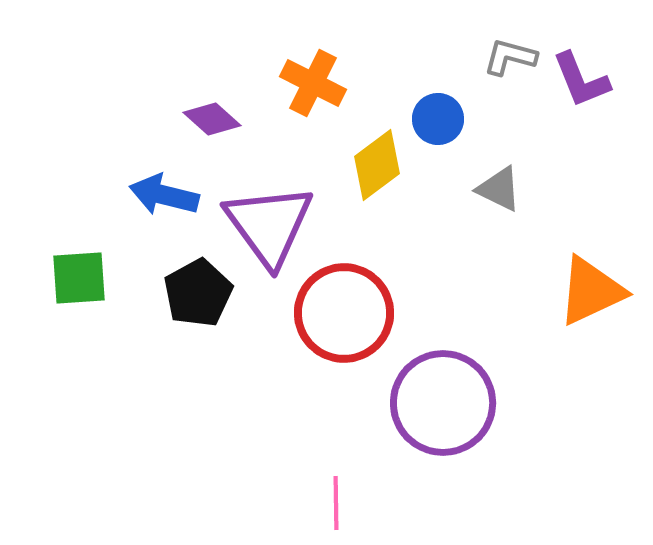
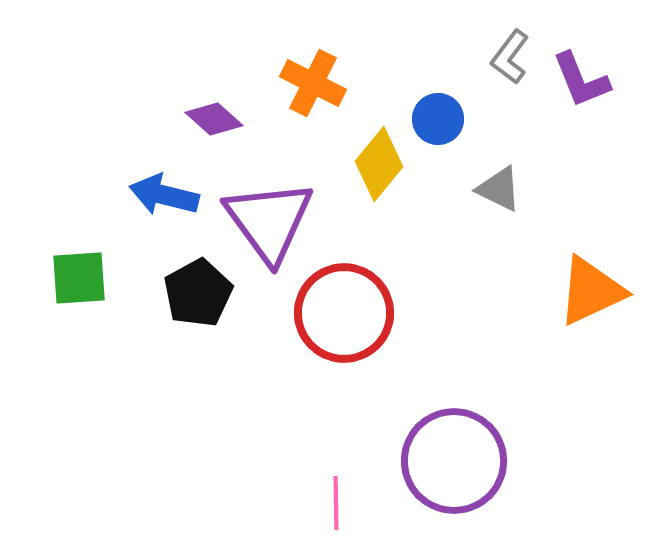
gray L-shape: rotated 68 degrees counterclockwise
purple diamond: moved 2 px right
yellow diamond: moved 2 px right, 1 px up; rotated 14 degrees counterclockwise
purple triangle: moved 4 px up
purple circle: moved 11 px right, 58 px down
